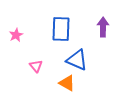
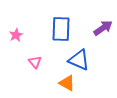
purple arrow: moved 1 px down; rotated 54 degrees clockwise
blue triangle: moved 2 px right
pink triangle: moved 1 px left, 4 px up
